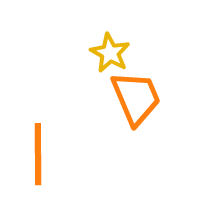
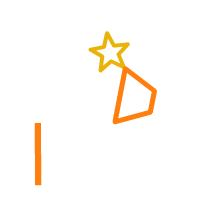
orange trapezoid: moved 2 px left; rotated 34 degrees clockwise
